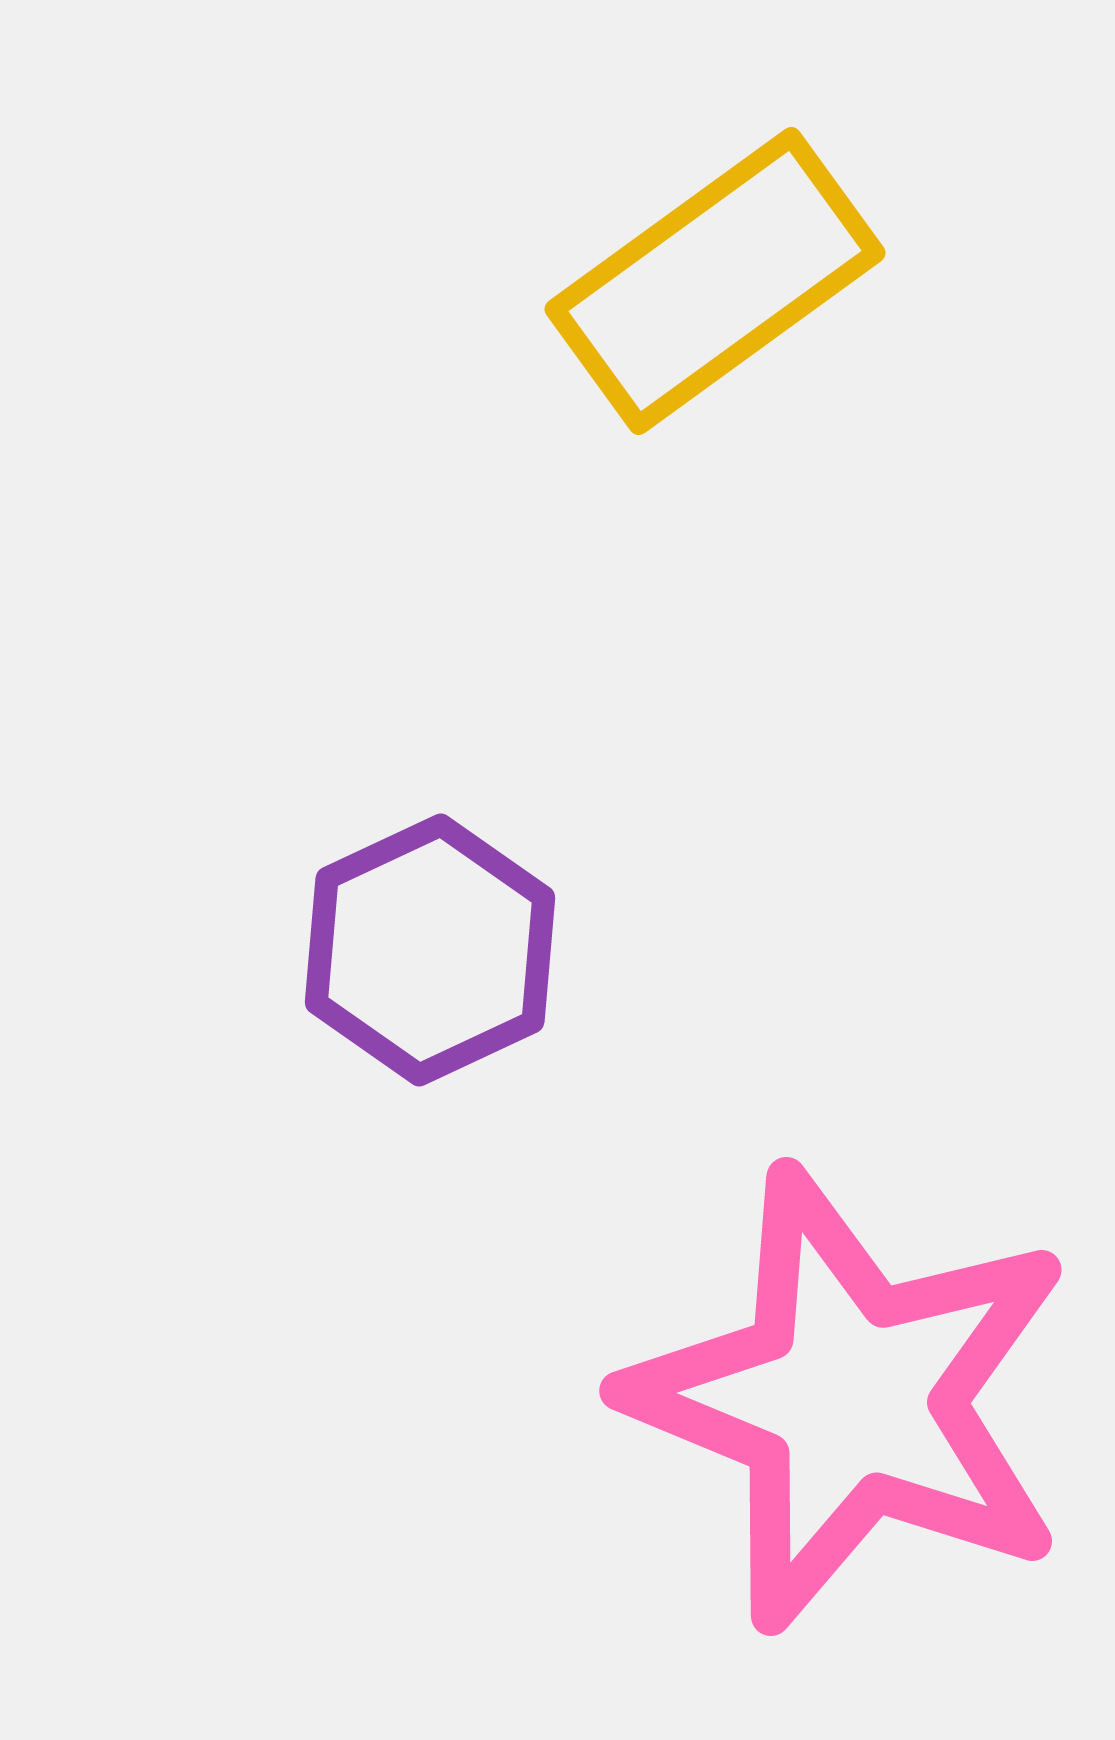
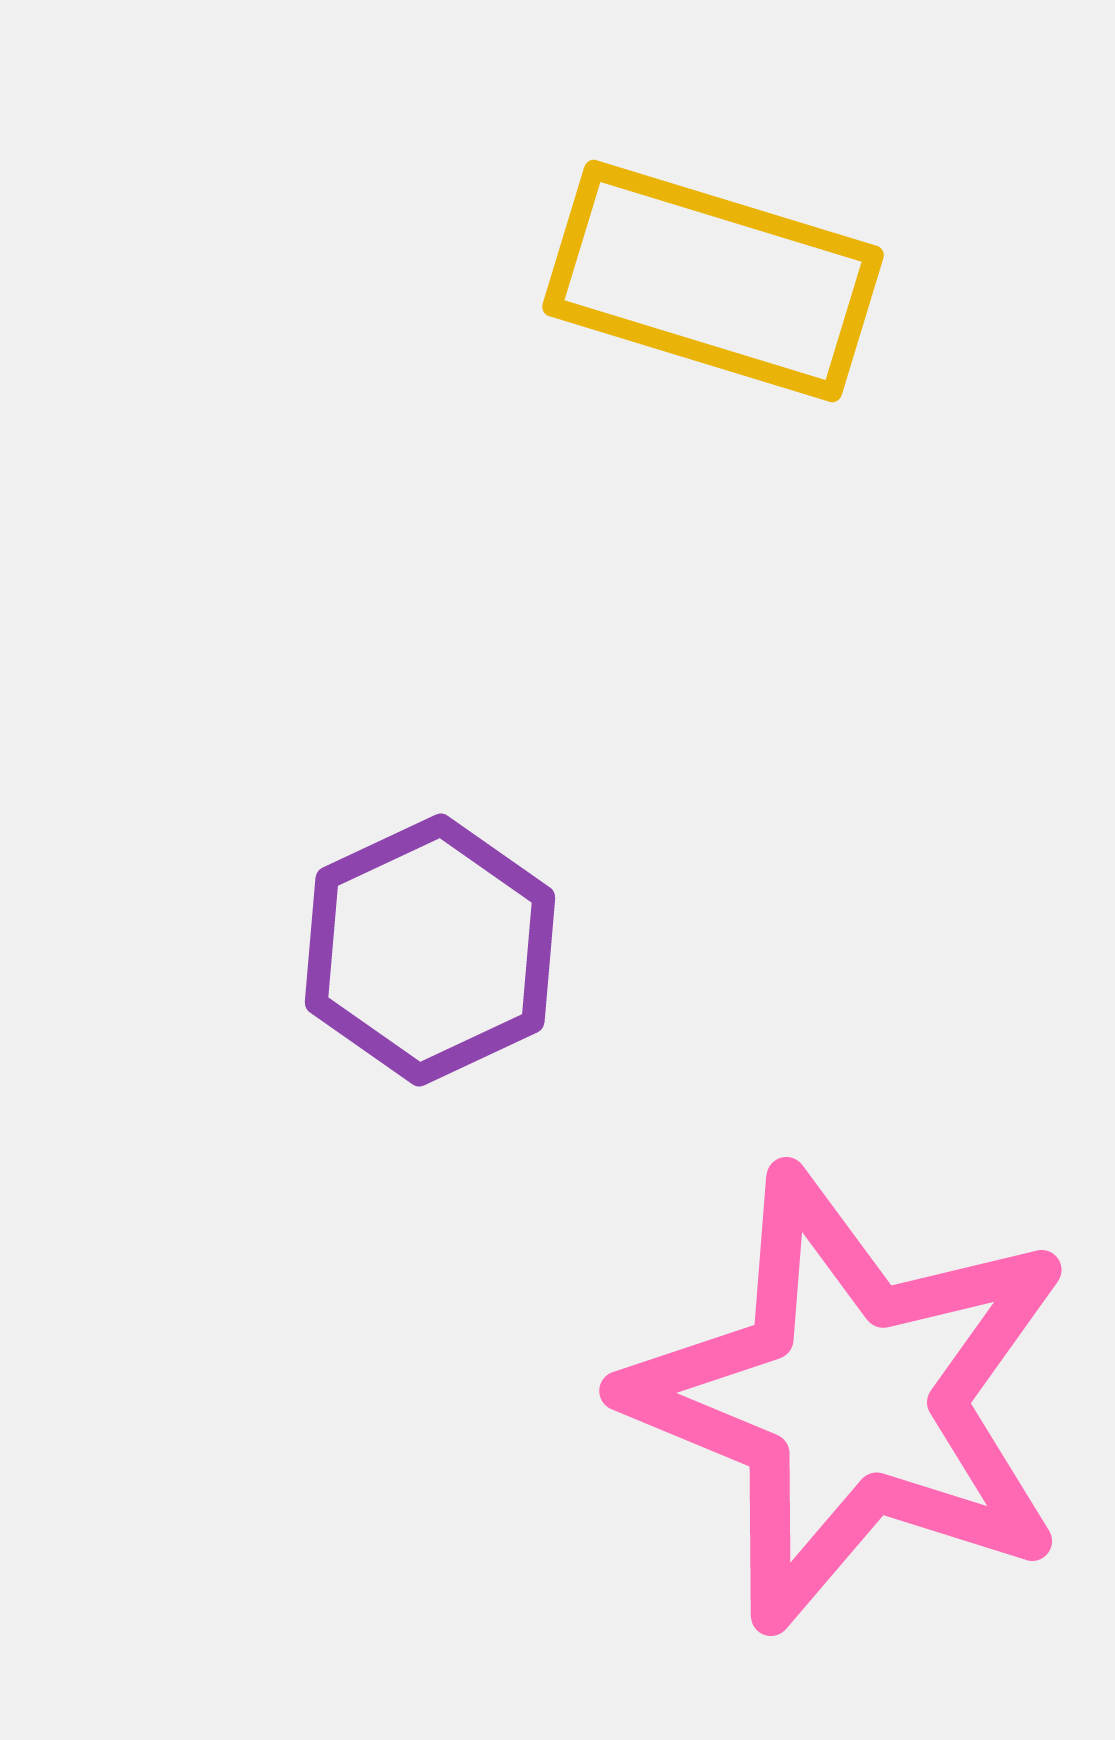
yellow rectangle: moved 2 px left; rotated 53 degrees clockwise
